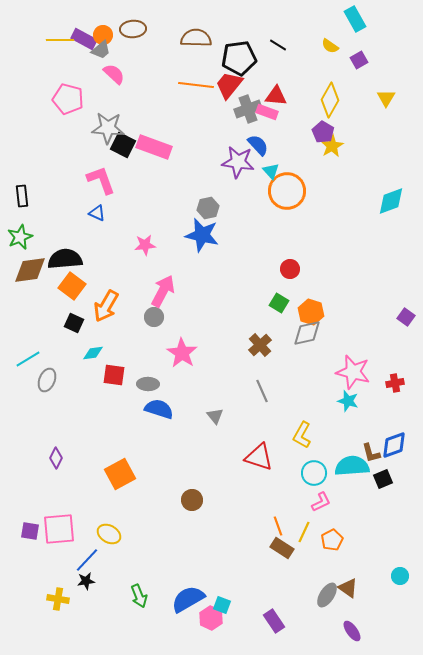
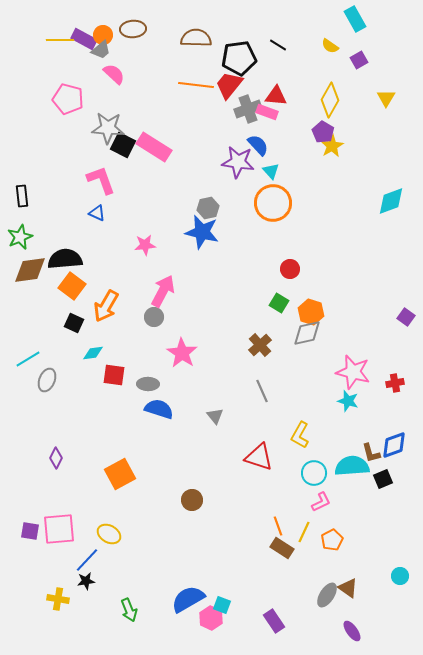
pink rectangle at (154, 147): rotated 12 degrees clockwise
orange circle at (287, 191): moved 14 px left, 12 px down
blue star at (202, 235): moved 3 px up
yellow L-shape at (302, 435): moved 2 px left
green arrow at (139, 596): moved 10 px left, 14 px down
